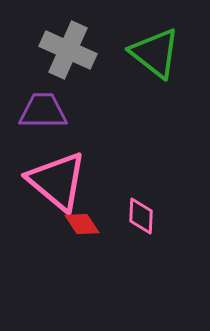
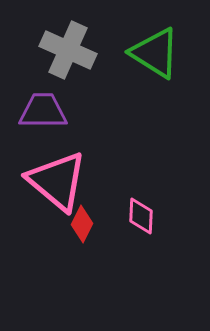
green triangle: rotated 6 degrees counterclockwise
red diamond: rotated 60 degrees clockwise
